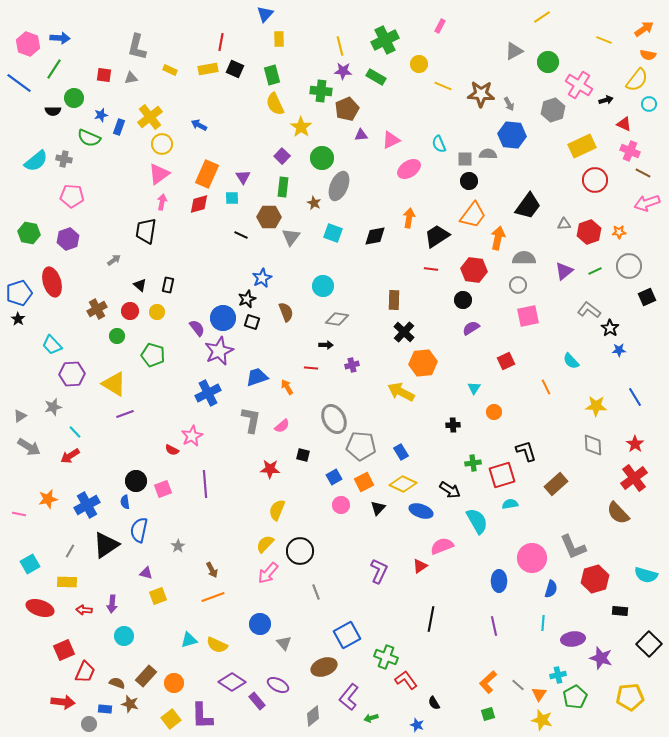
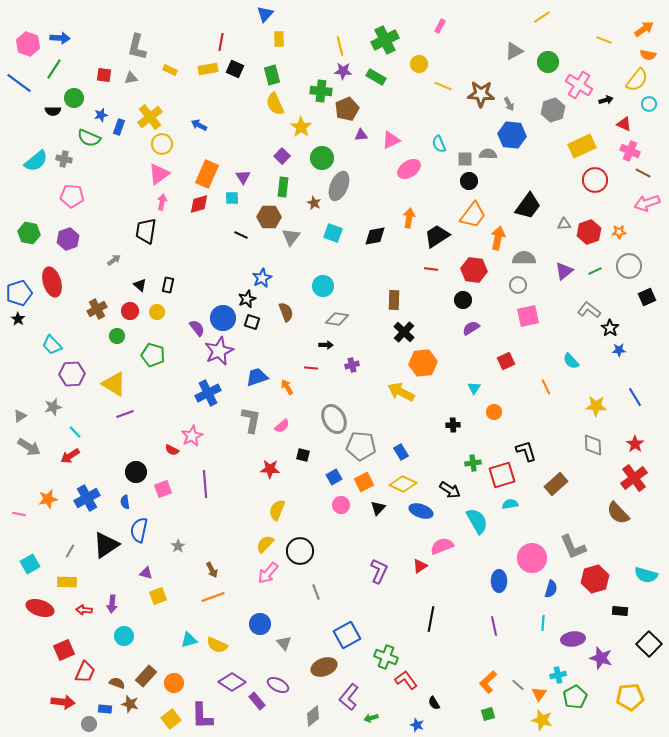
black circle at (136, 481): moved 9 px up
blue cross at (87, 505): moved 7 px up
